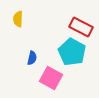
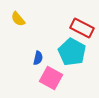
yellow semicircle: rotated 42 degrees counterclockwise
red rectangle: moved 1 px right, 1 px down
blue semicircle: moved 6 px right
